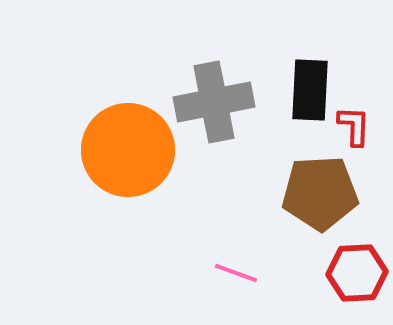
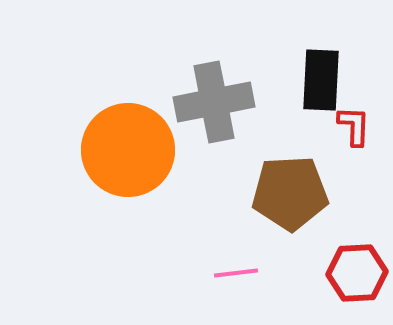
black rectangle: moved 11 px right, 10 px up
brown pentagon: moved 30 px left
pink line: rotated 27 degrees counterclockwise
